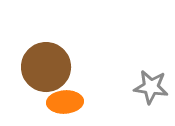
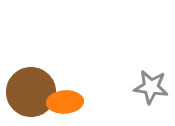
brown circle: moved 15 px left, 25 px down
